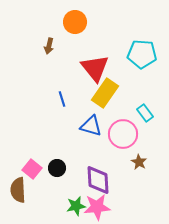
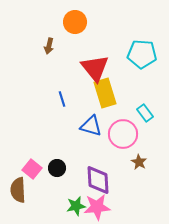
yellow rectangle: rotated 52 degrees counterclockwise
